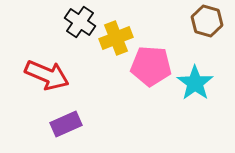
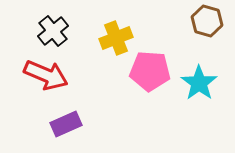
black cross: moved 27 px left, 9 px down; rotated 16 degrees clockwise
pink pentagon: moved 1 px left, 5 px down
red arrow: moved 1 px left
cyan star: moved 4 px right
